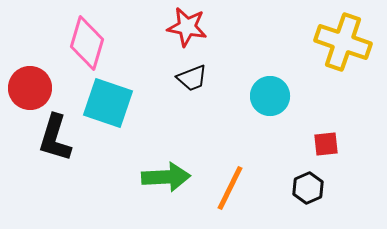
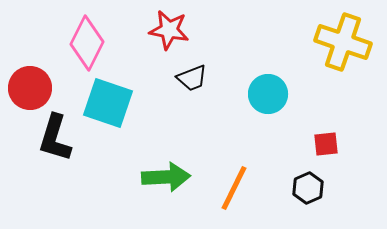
red star: moved 18 px left, 3 px down
pink diamond: rotated 10 degrees clockwise
cyan circle: moved 2 px left, 2 px up
orange line: moved 4 px right
